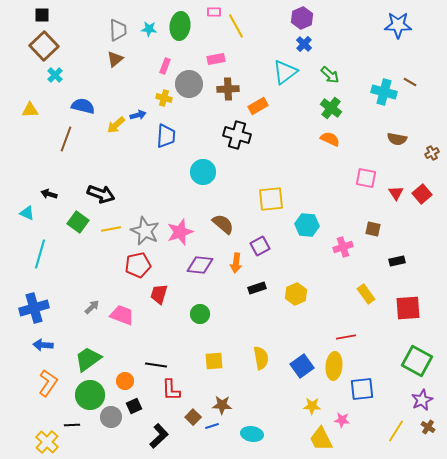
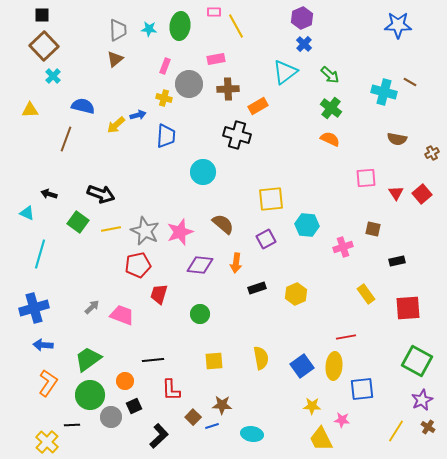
cyan cross at (55, 75): moved 2 px left, 1 px down
pink square at (366, 178): rotated 15 degrees counterclockwise
purple square at (260, 246): moved 6 px right, 7 px up
black line at (156, 365): moved 3 px left, 5 px up; rotated 15 degrees counterclockwise
